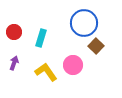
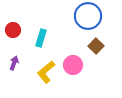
blue circle: moved 4 px right, 7 px up
red circle: moved 1 px left, 2 px up
yellow L-shape: rotated 95 degrees counterclockwise
